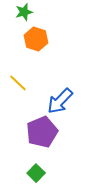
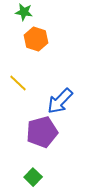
green star: rotated 24 degrees clockwise
purple pentagon: rotated 8 degrees clockwise
green square: moved 3 px left, 4 px down
